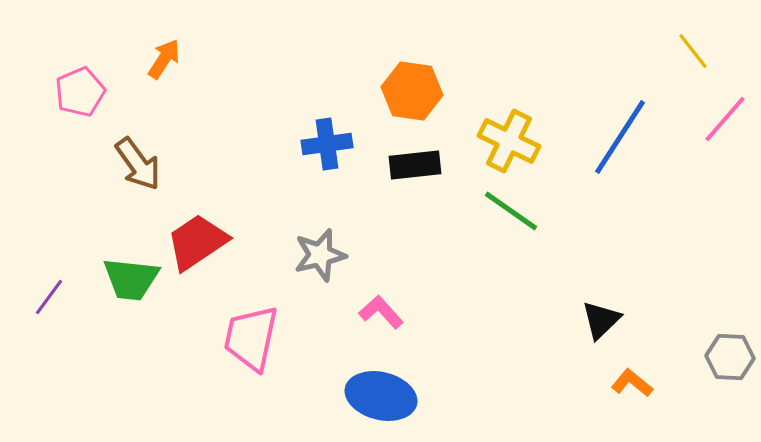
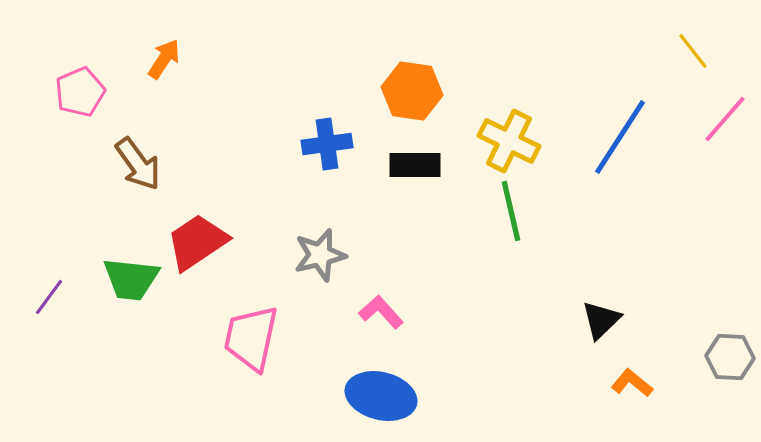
black rectangle: rotated 6 degrees clockwise
green line: rotated 42 degrees clockwise
